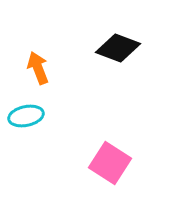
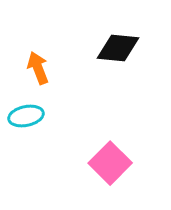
black diamond: rotated 15 degrees counterclockwise
pink square: rotated 12 degrees clockwise
